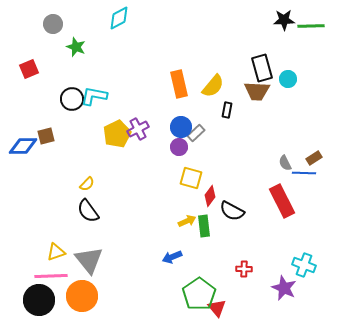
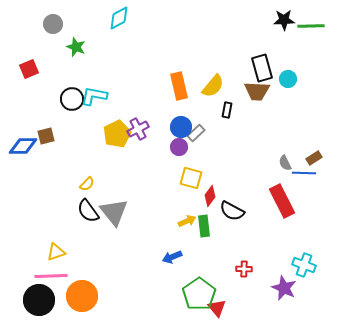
orange rectangle at (179, 84): moved 2 px down
gray triangle at (89, 260): moved 25 px right, 48 px up
